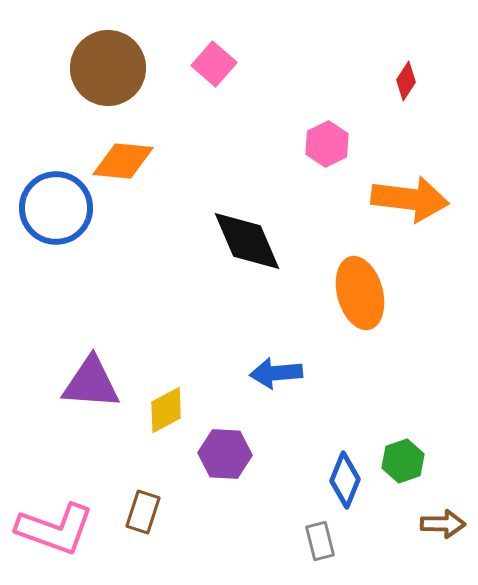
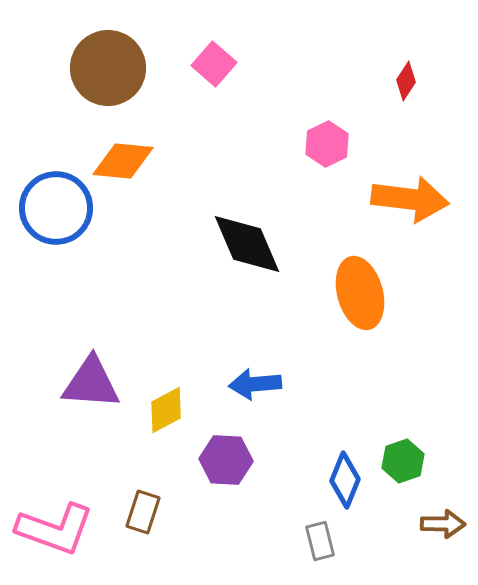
black diamond: moved 3 px down
blue arrow: moved 21 px left, 11 px down
purple hexagon: moved 1 px right, 6 px down
